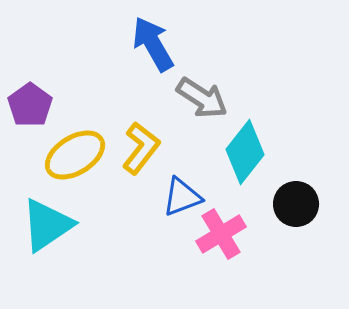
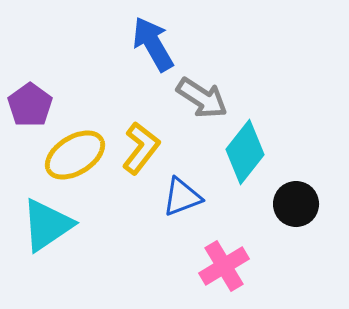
pink cross: moved 3 px right, 32 px down
